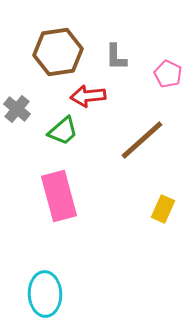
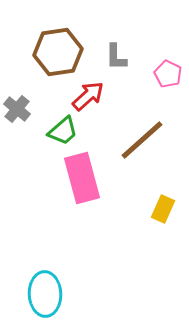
red arrow: rotated 144 degrees clockwise
pink rectangle: moved 23 px right, 18 px up
